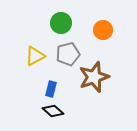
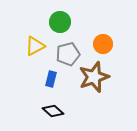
green circle: moved 1 px left, 1 px up
orange circle: moved 14 px down
yellow triangle: moved 10 px up
blue rectangle: moved 10 px up
